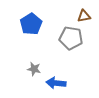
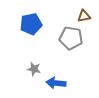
blue pentagon: rotated 20 degrees clockwise
